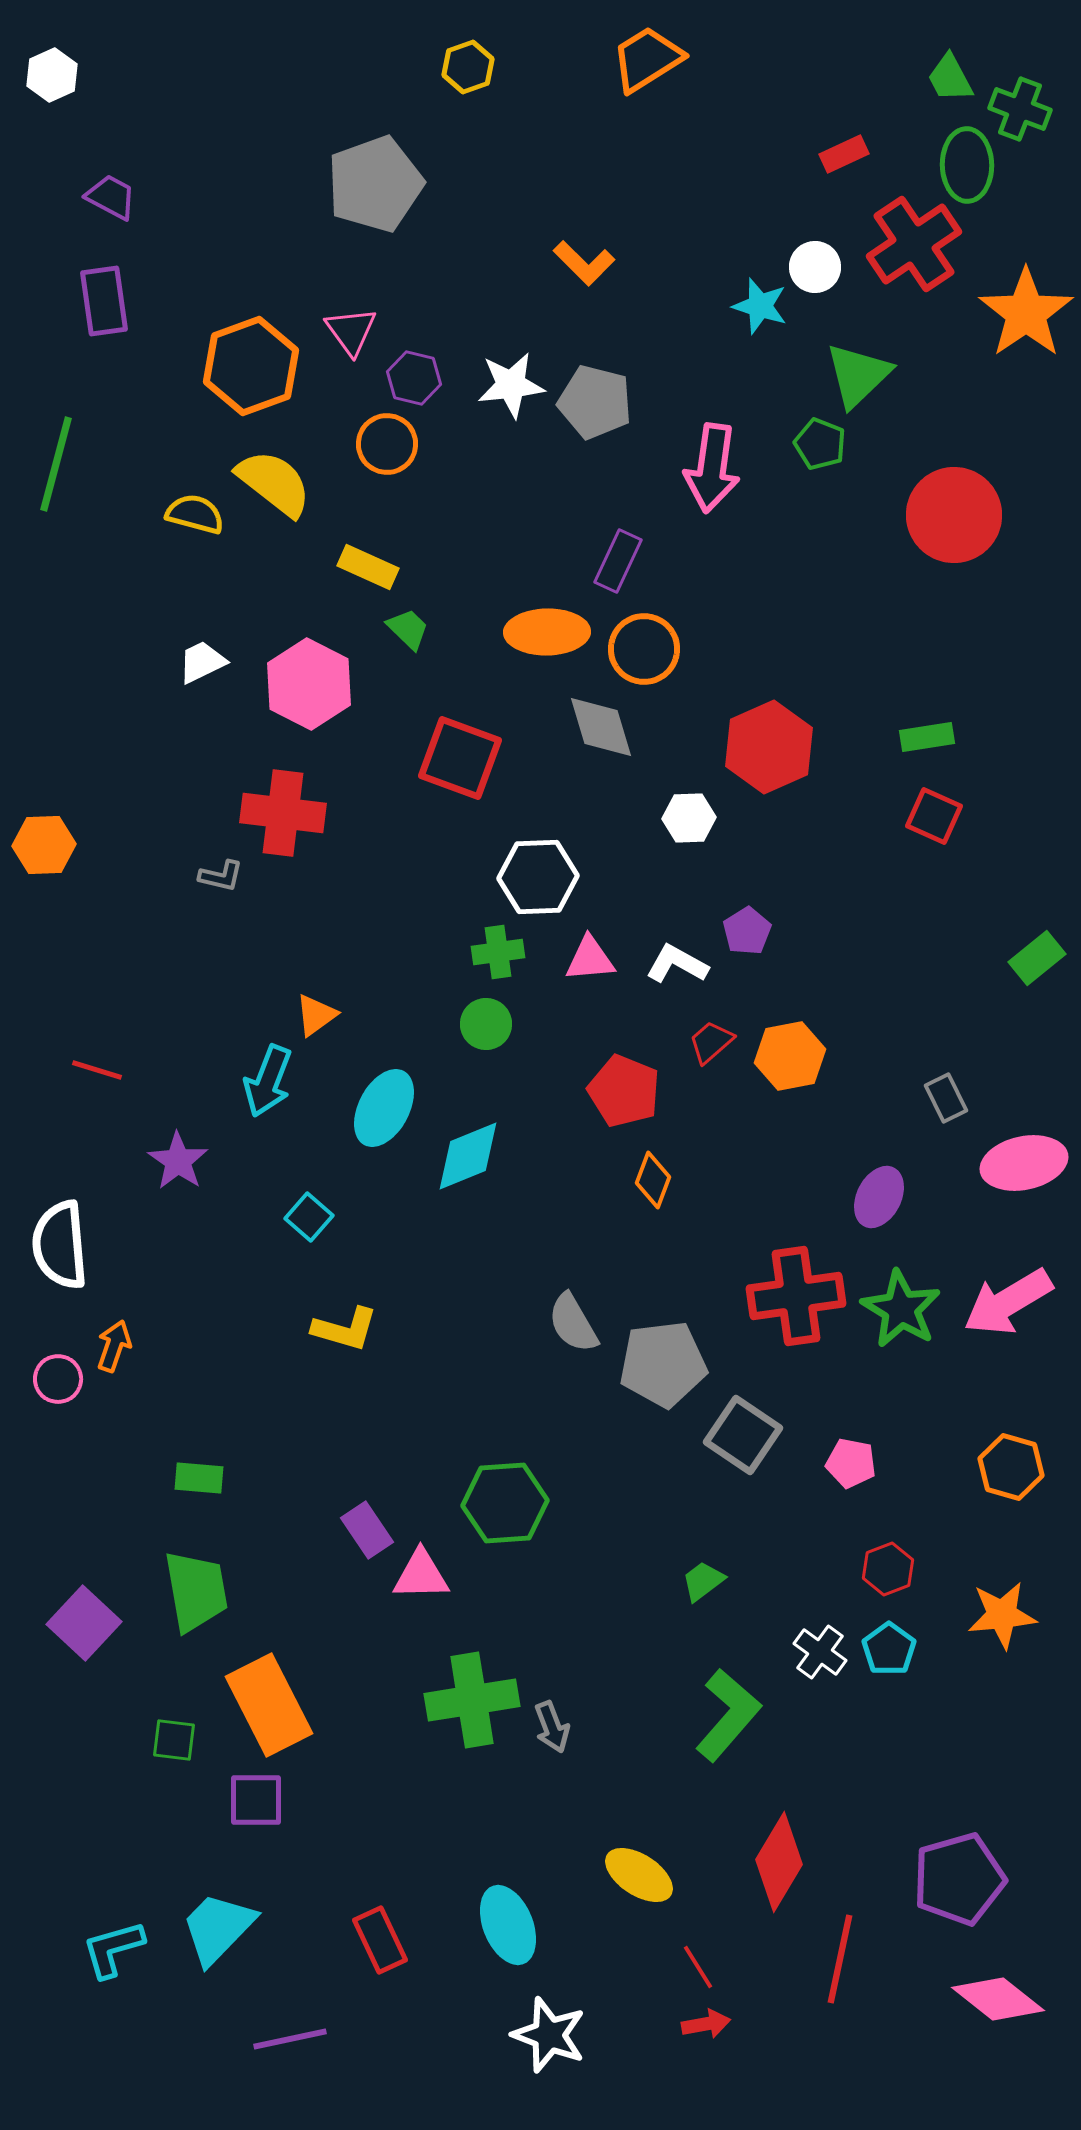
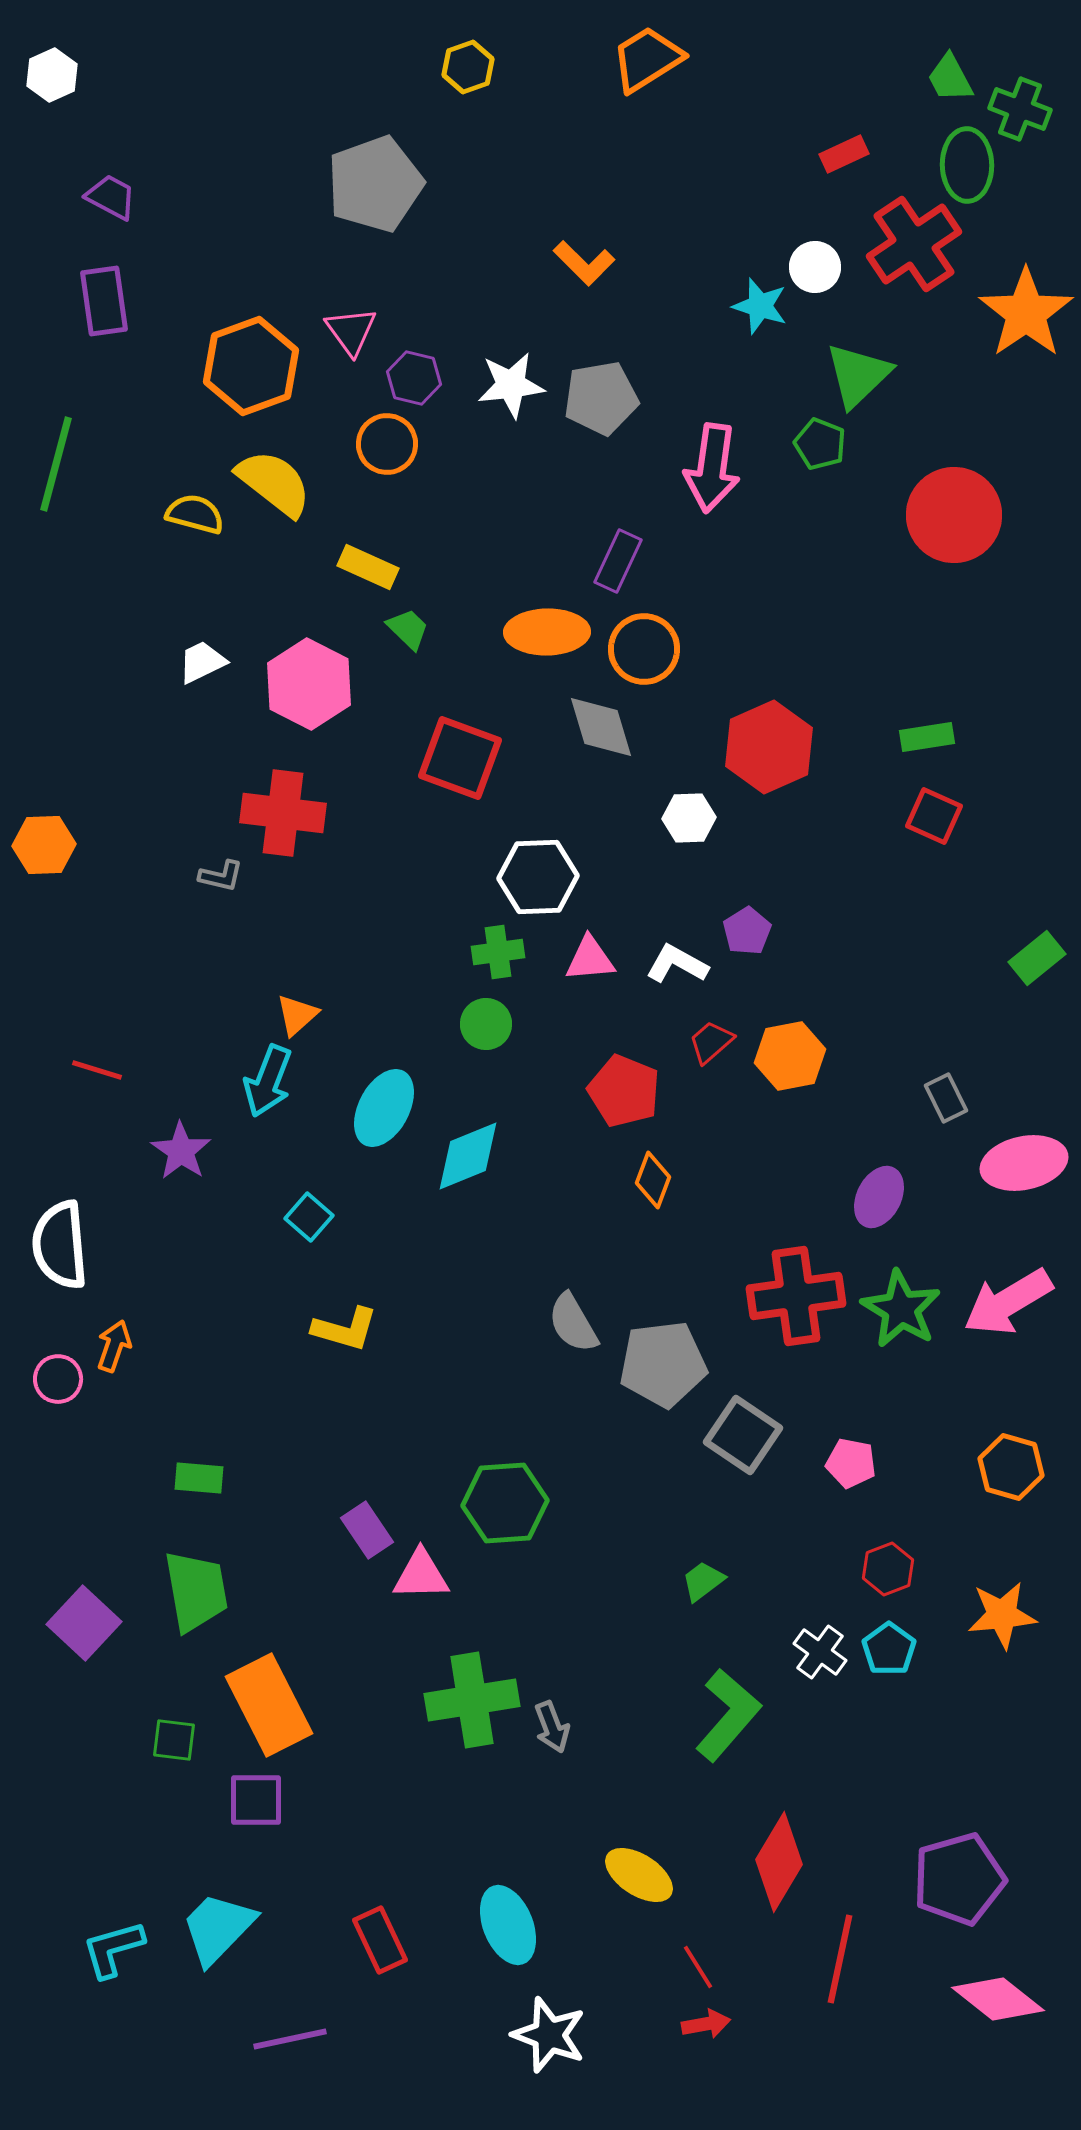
gray pentagon at (595, 402): moved 6 px right, 4 px up; rotated 24 degrees counterclockwise
orange triangle at (316, 1015): moved 19 px left; rotated 6 degrees counterclockwise
purple star at (178, 1161): moved 3 px right, 10 px up
